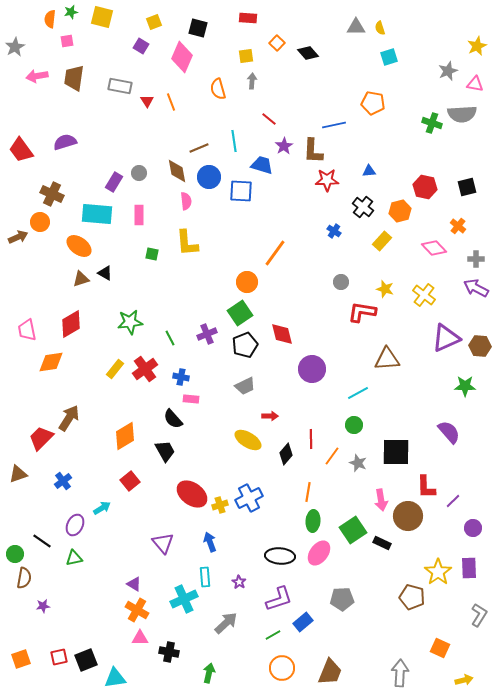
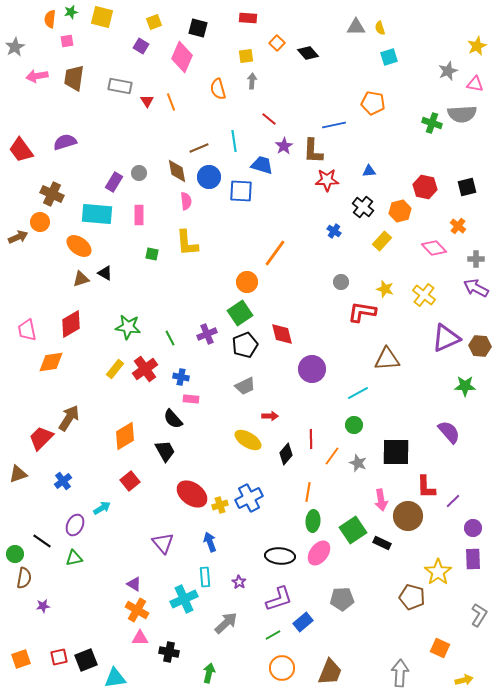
green star at (130, 322): moved 2 px left, 5 px down; rotated 15 degrees clockwise
purple rectangle at (469, 568): moved 4 px right, 9 px up
